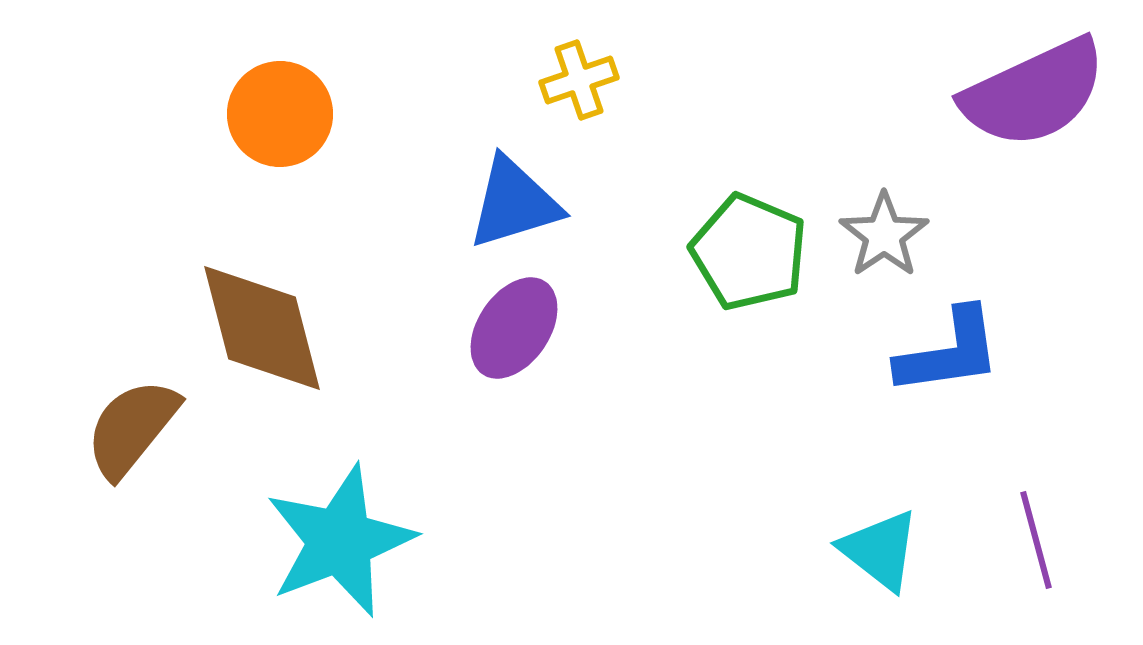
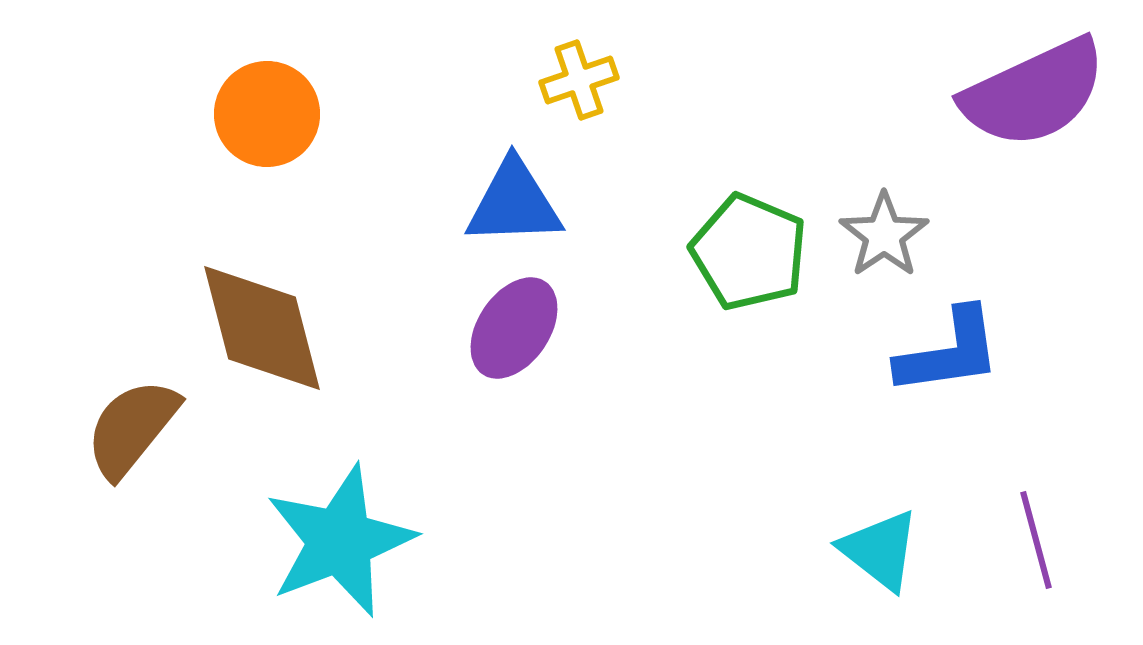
orange circle: moved 13 px left
blue triangle: rotated 15 degrees clockwise
